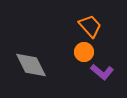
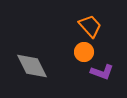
gray diamond: moved 1 px right, 1 px down
purple L-shape: rotated 20 degrees counterclockwise
